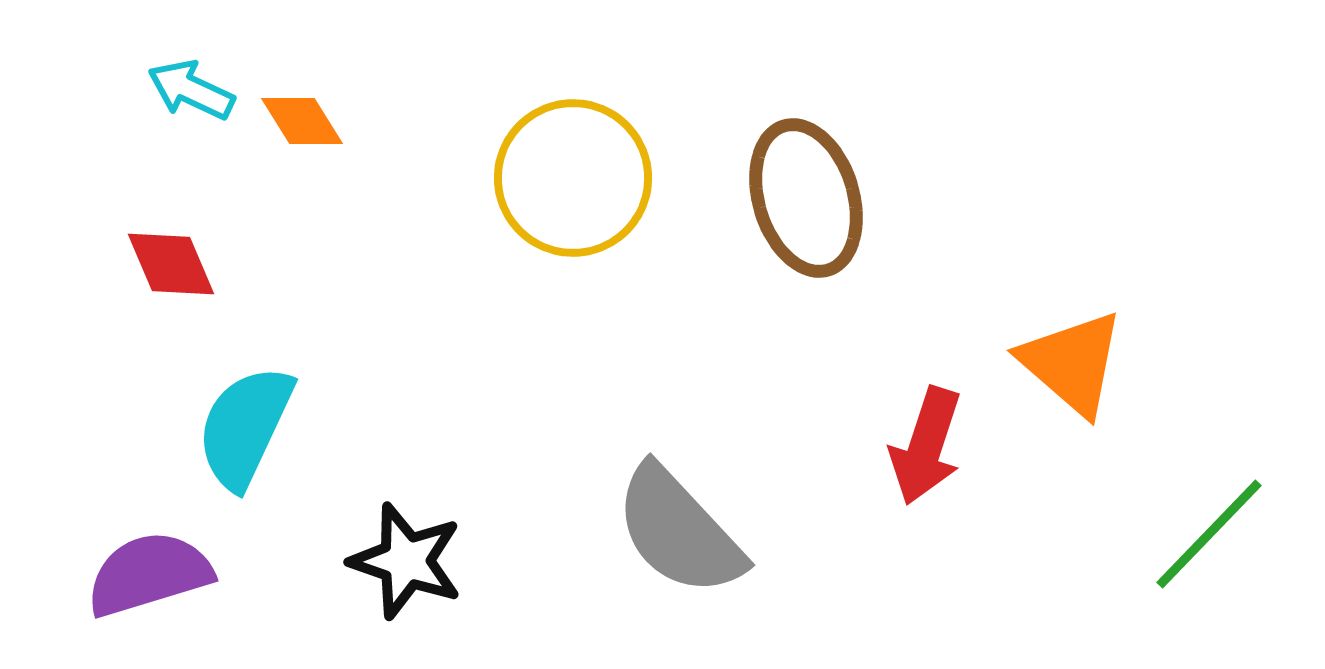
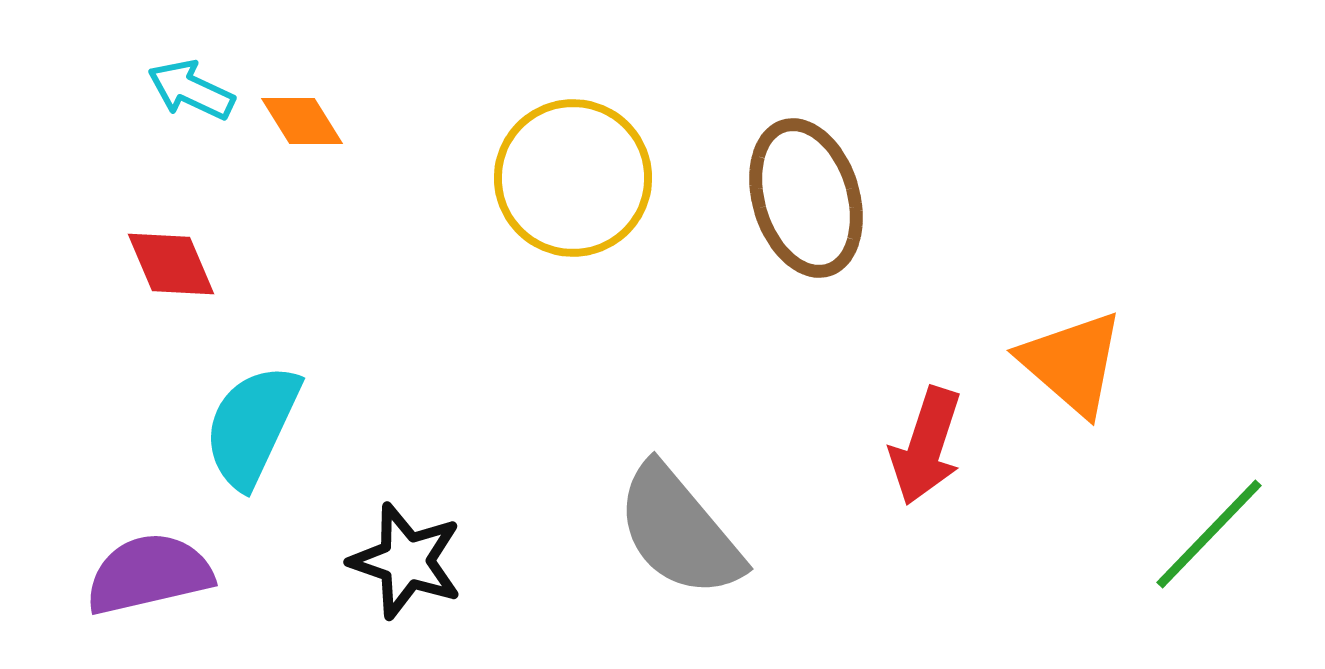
cyan semicircle: moved 7 px right, 1 px up
gray semicircle: rotated 3 degrees clockwise
purple semicircle: rotated 4 degrees clockwise
